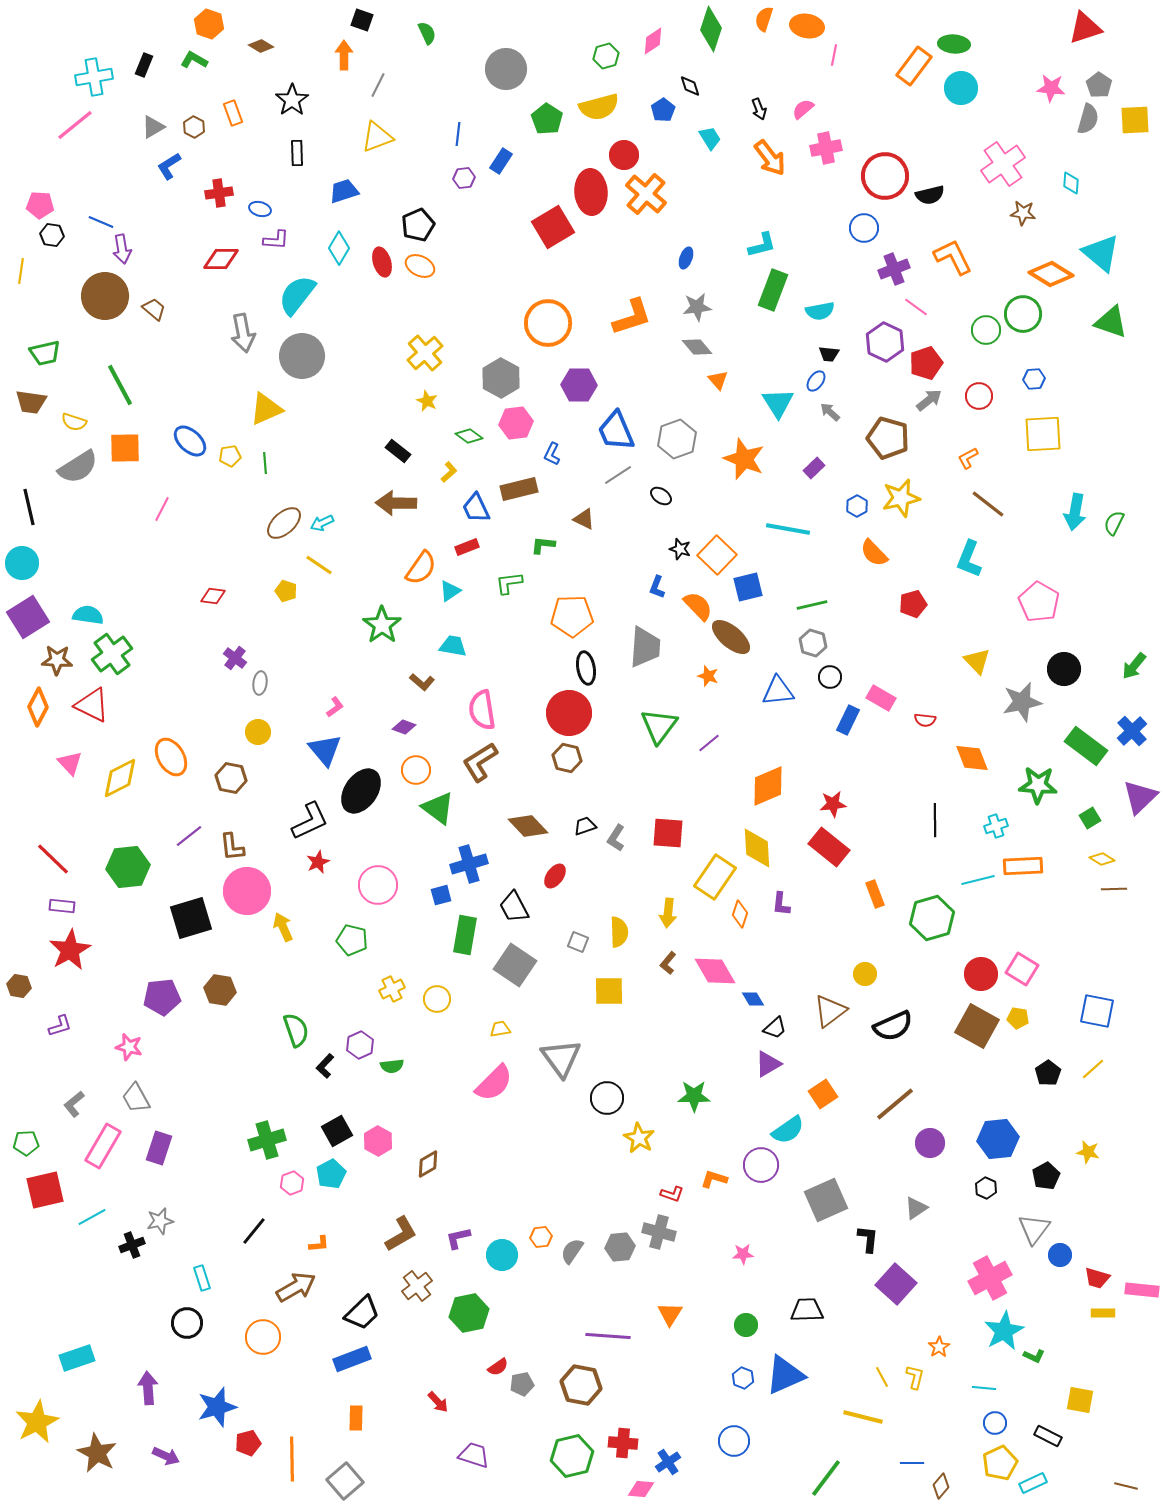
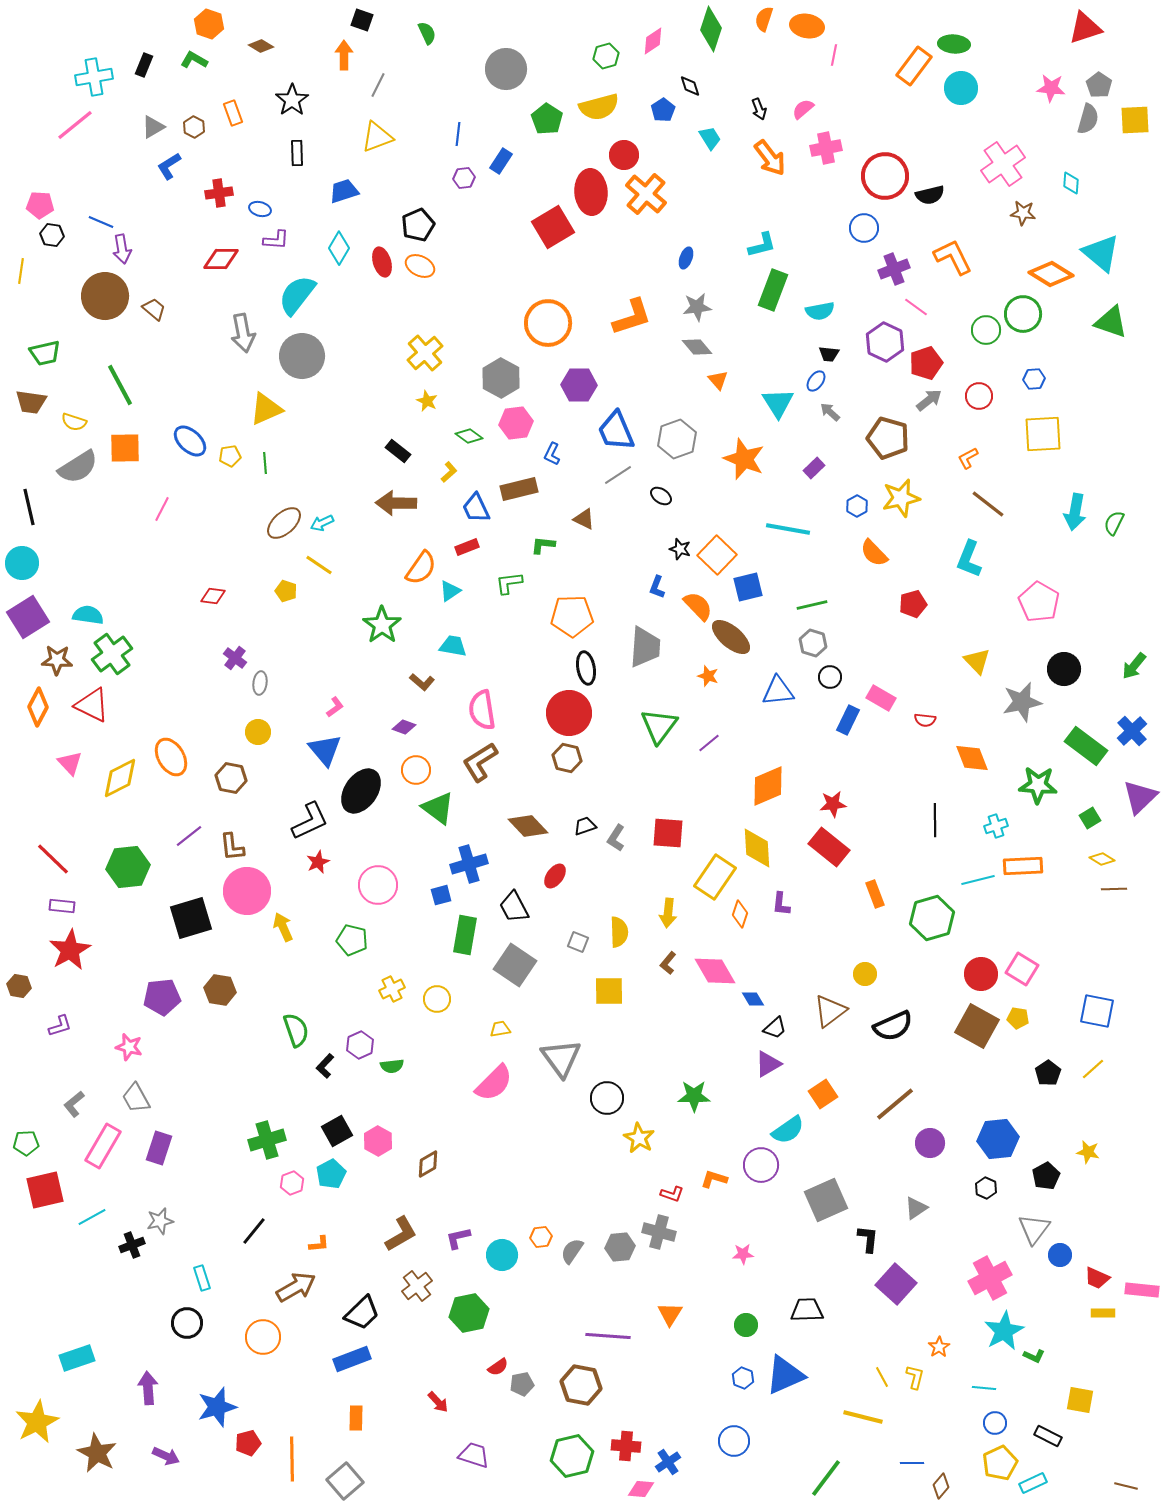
red trapezoid at (1097, 1278): rotated 8 degrees clockwise
red cross at (623, 1443): moved 3 px right, 3 px down
